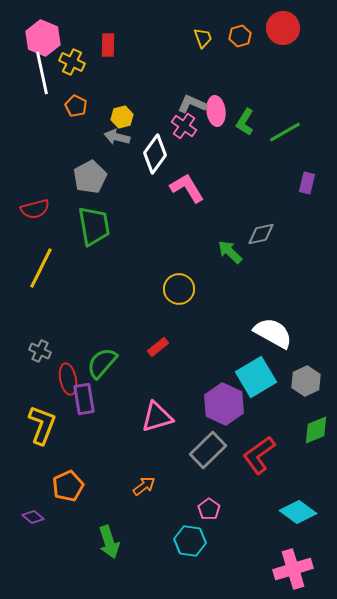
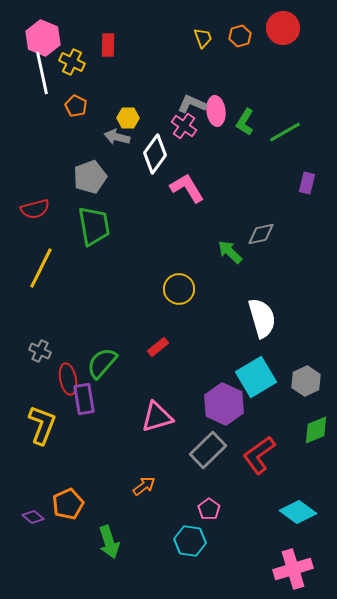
yellow hexagon at (122, 117): moved 6 px right, 1 px down; rotated 15 degrees clockwise
gray pentagon at (90, 177): rotated 8 degrees clockwise
white semicircle at (273, 333): moved 11 px left, 15 px up; rotated 45 degrees clockwise
orange pentagon at (68, 486): moved 18 px down
